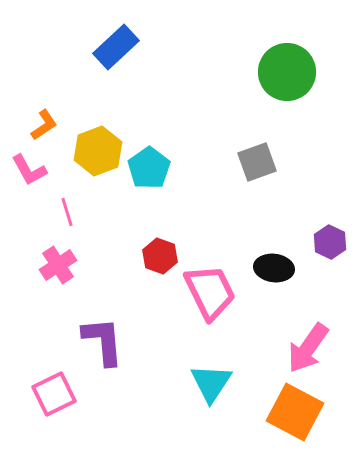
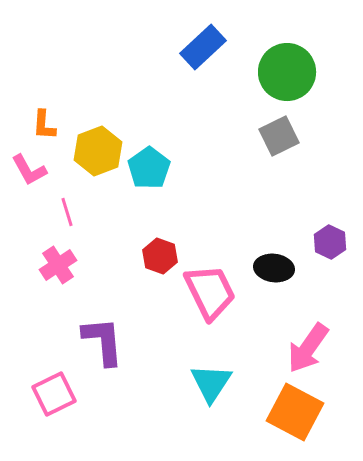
blue rectangle: moved 87 px right
orange L-shape: rotated 128 degrees clockwise
gray square: moved 22 px right, 26 px up; rotated 6 degrees counterclockwise
